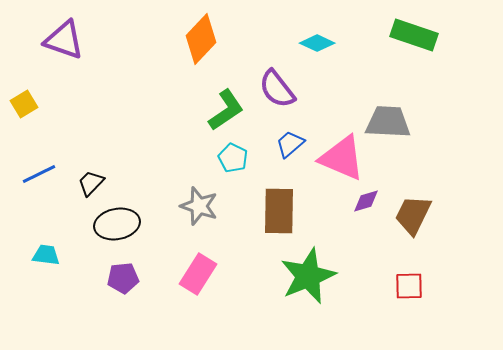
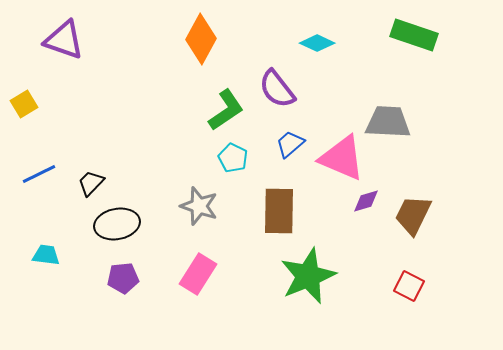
orange diamond: rotated 15 degrees counterclockwise
red square: rotated 28 degrees clockwise
